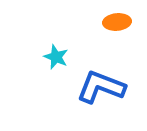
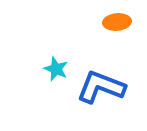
cyan star: moved 12 px down
